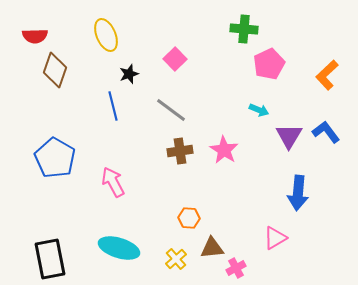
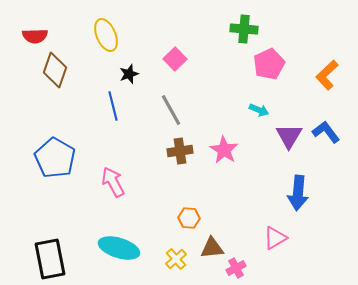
gray line: rotated 24 degrees clockwise
